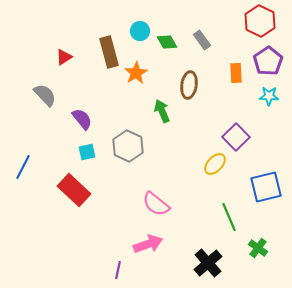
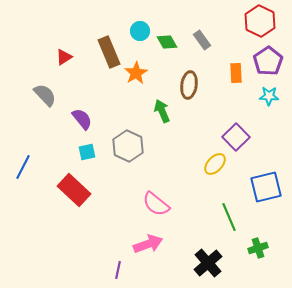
brown rectangle: rotated 8 degrees counterclockwise
green cross: rotated 36 degrees clockwise
